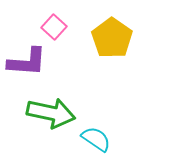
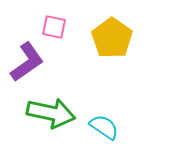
pink square: rotated 30 degrees counterclockwise
purple L-shape: rotated 39 degrees counterclockwise
cyan semicircle: moved 8 px right, 12 px up
